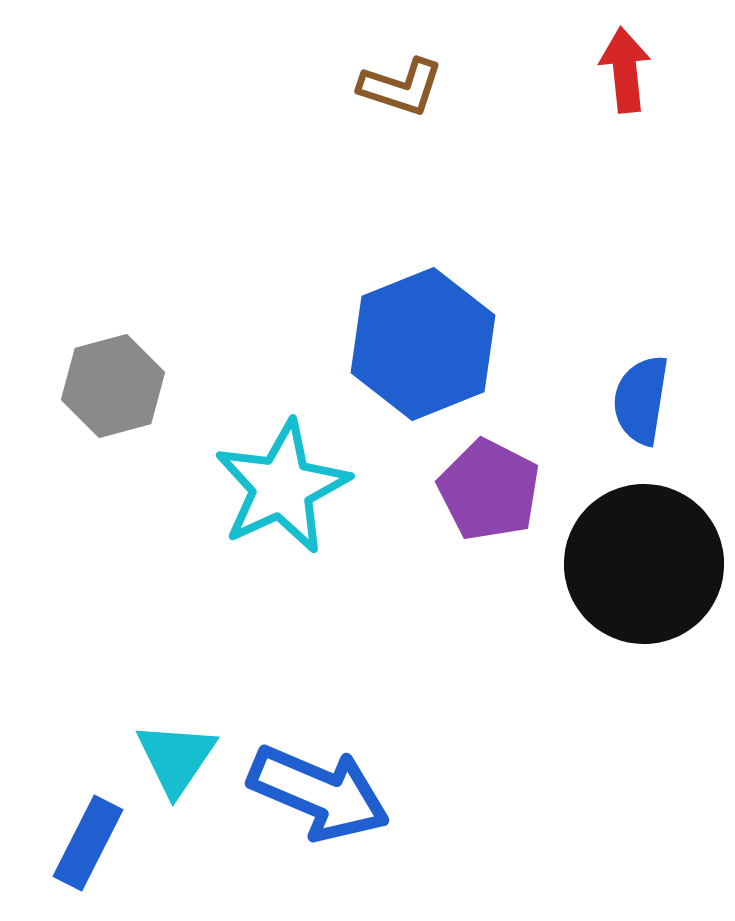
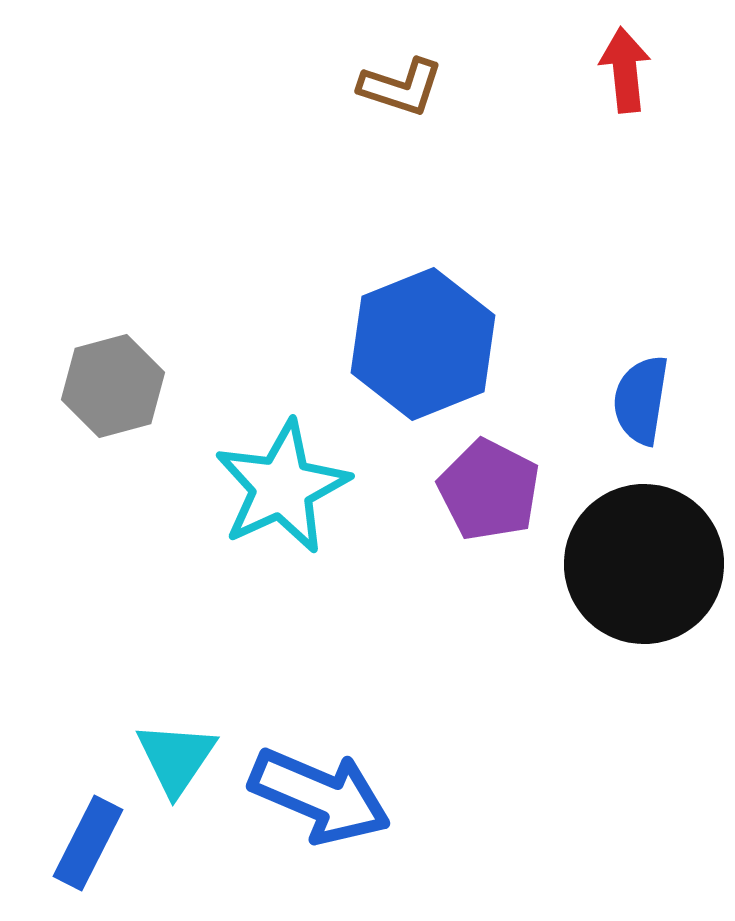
blue arrow: moved 1 px right, 3 px down
